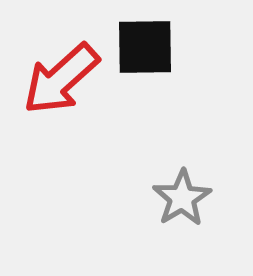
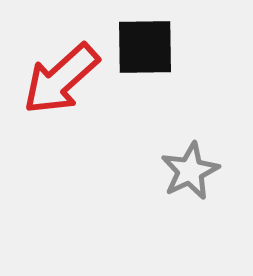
gray star: moved 8 px right, 27 px up; rotated 6 degrees clockwise
